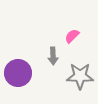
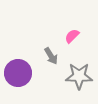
gray arrow: moved 2 px left; rotated 30 degrees counterclockwise
gray star: moved 1 px left
